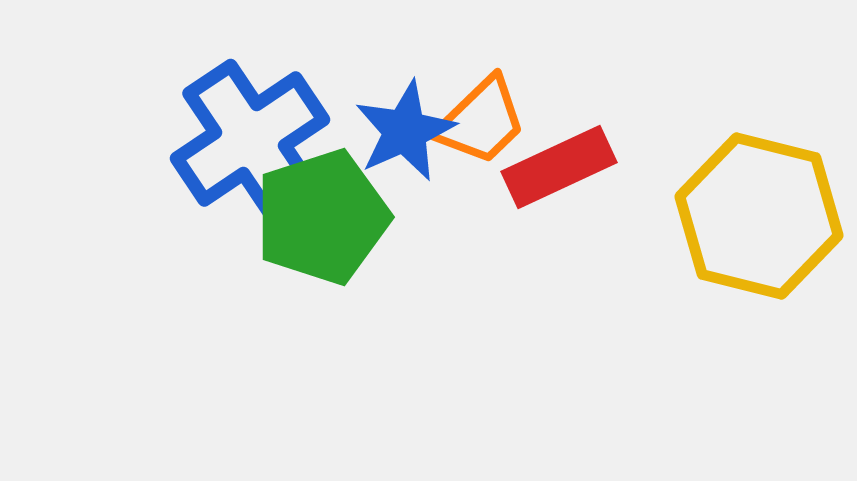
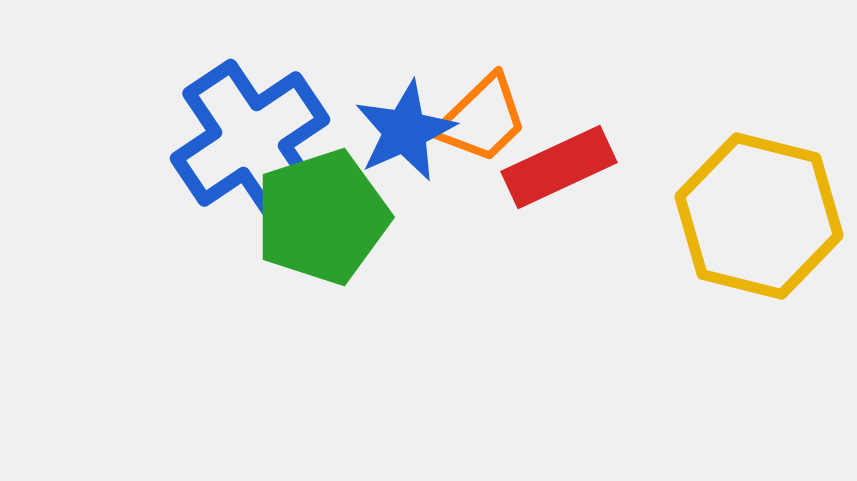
orange trapezoid: moved 1 px right, 2 px up
